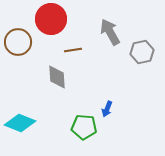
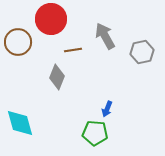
gray arrow: moved 5 px left, 4 px down
gray diamond: rotated 25 degrees clockwise
cyan diamond: rotated 52 degrees clockwise
green pentagon: moved 11 px right, 6 px down
